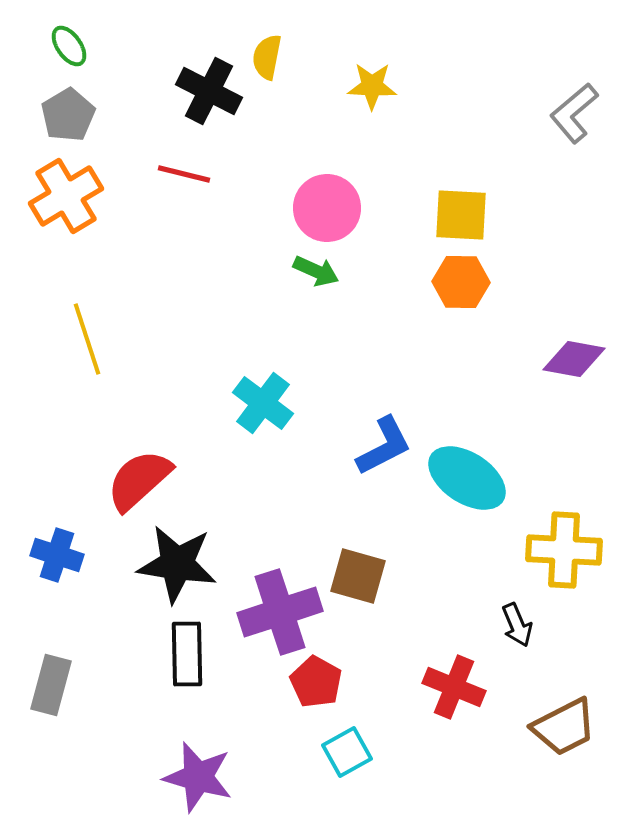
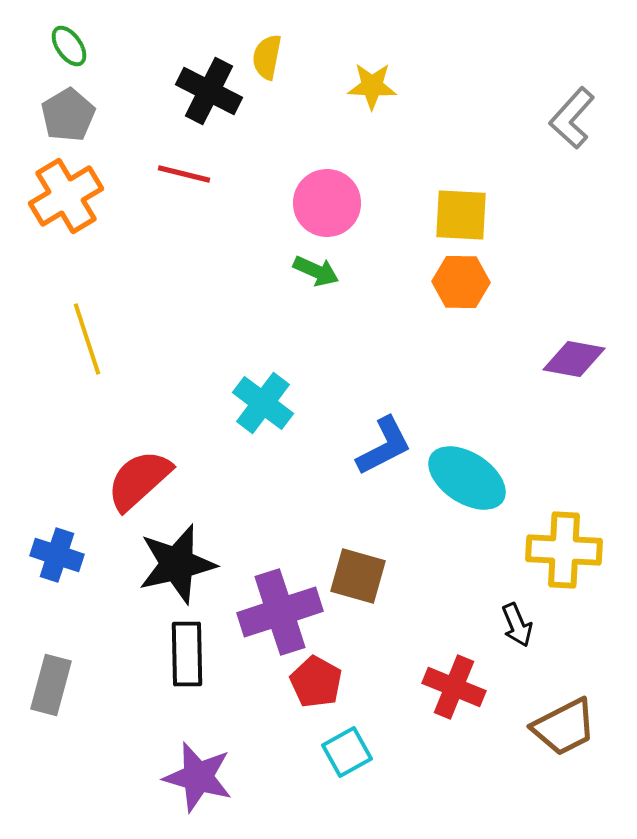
gray L-shape: moved 2 px left, 5 px down; rotated 8 degrees counterclockwise
pink circle: moved 5 px up
black star: rotated 22 degrees counterclockwise
